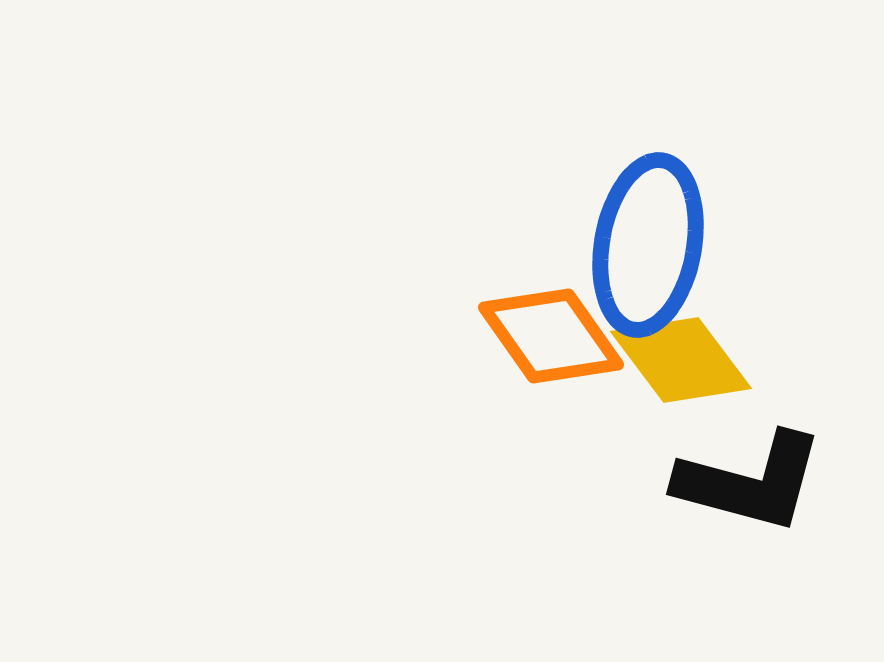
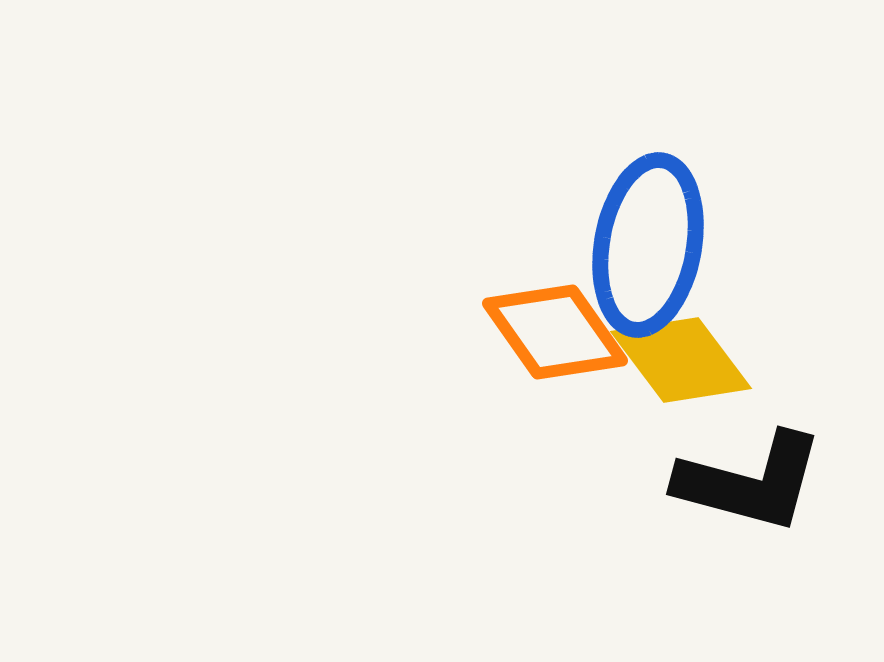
orange diamond: moved 4 px right, 4 px up
